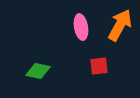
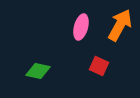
pink ellipse: rotated 25 degrees clockwise
red square: rotated 30 degrees clockwise
